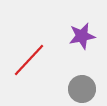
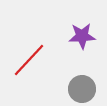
purple star: rotated 8 degrees clockwise
